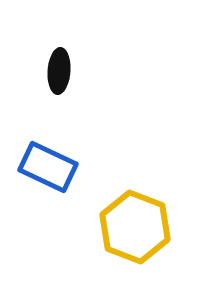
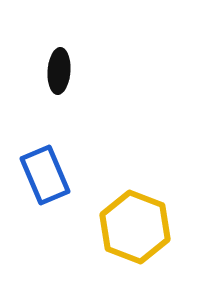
blue rectangle: moved 3 px left, 8 px down; rotated 42 degrees clockwise
